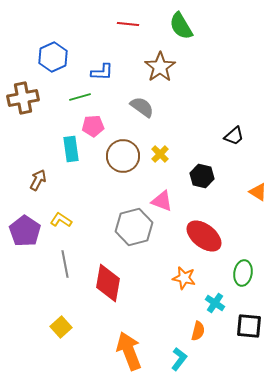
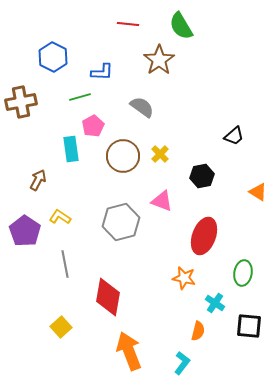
blue hexagon: rotated 8 degrees counterclockwise
brown star: moved 1 px left, 7 px up
brown cross: moved 2 px left, 4 px down
pink pentagon: rotated 25 degrees counterclockwise
black hexagon: rotated 25 degrees counterclockwise
yellow L-shape: moved 1 px left, 3 px up
gray hexagon: moved 13 px left, 5 px up
red ellipse: rotated 72 degrees clockwise
red diamond: moved 14 px down
cyan L-shape: moved 3 px right, 4 px down
